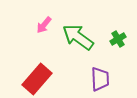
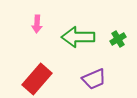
pink arrow: moved 7 px left, 1 px up; rotated 36 degrees counterclockwise
green arrow: rotated 36 degrees counterclockwise
purple trapezoid: moved 6 px left; rotated 70 degrees clockwise
